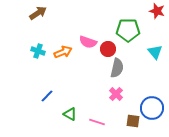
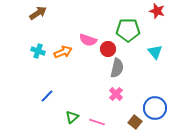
pink semicircle: moved 2 px up
blue circle: moved 3 px right
green triangle: moved 2 px right, 3 px down; rotated 48 degrees clockwise
brown square: moved 2 px right, 1 px down; rotated 32 degrees clockwise
